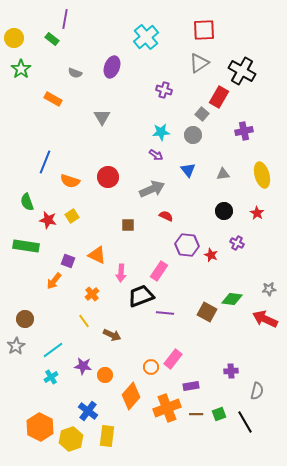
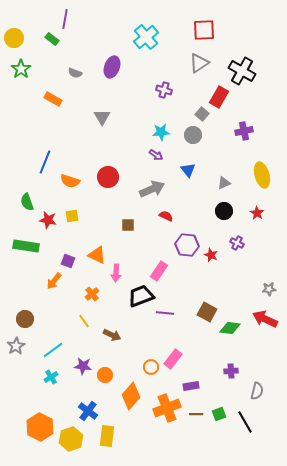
gray triangle at (223, 174): moved 1 px right, 9 px down; rotated 16 degrees counterclockwise
yellow square at (72, 216): rotated 24 degrees clockwise
pink arrow at (121, 273): moved 5 px left
green diamond at (232, 299): moved 2 px left, 29 px down
